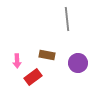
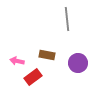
pink arrow: rotated 104 degrees clockwise
